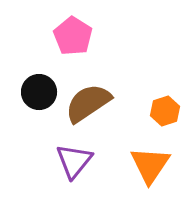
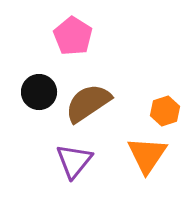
orange triangle: moved 3 px left, 10 px up
